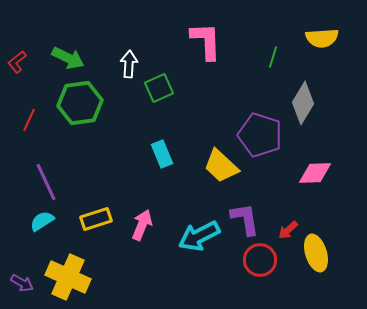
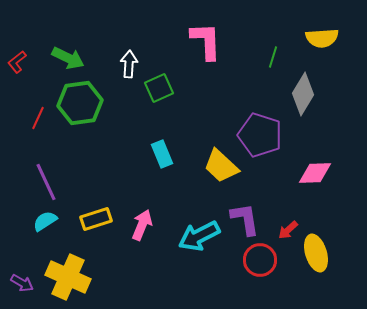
gray diamond: moved 9 px up
red line: moved 9 px right, 2 px up
cyan semicircle: moved 3 px right
